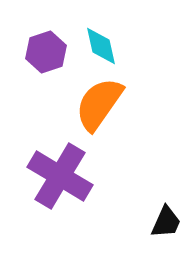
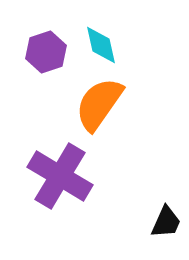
cyan diamond: moved 1 px up
